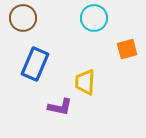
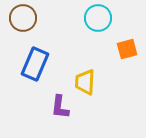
cyan circle: moved 4 px right
purple L-shape: rotated 85 degrees clockwise
